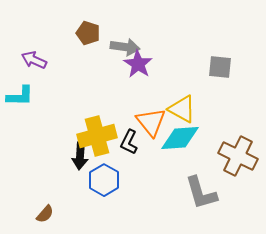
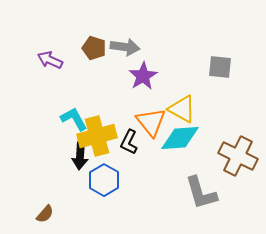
brown pentagon: moved 6 px right, 15 px down
purple arrow: moved 16 px right
purple star: moved 5 px right, 12 px down; rotated 8 degrees clockwise
cyan L-shape: moved 54 px right, 23 px down; rotated 120 degrees counterclockwise
